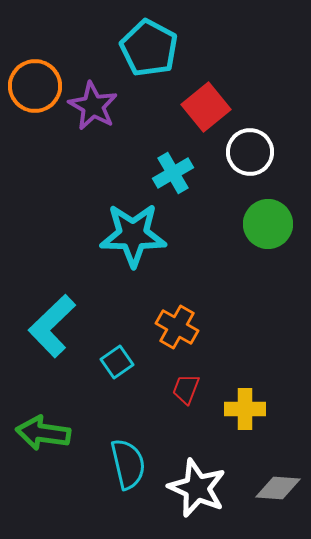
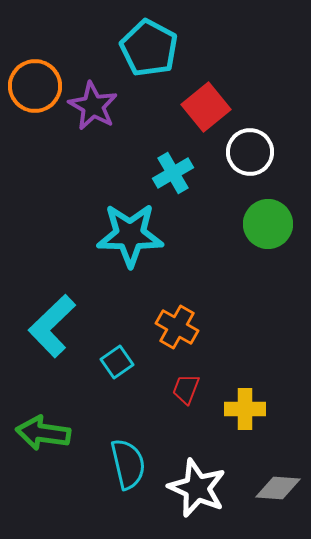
cyan star: moved 3 px left
